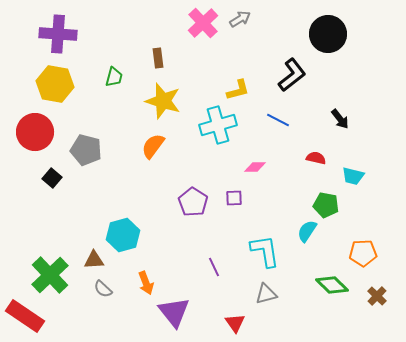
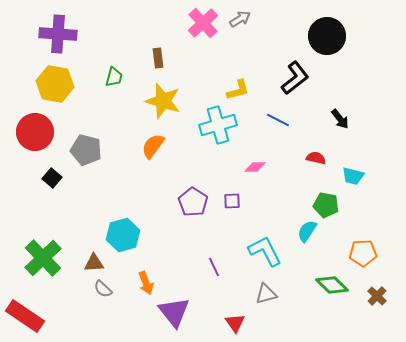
black circle: moved 1 px left, 2 px down
black L-shape: moved 3 px right, 3 px down
purple square: moved 2 px left, 3 px down
cyan L-shape: rotated 18 degrees counterclockwise
brown triangle: moved 3 px down
green cross: moved 7 px left, 17 px up
